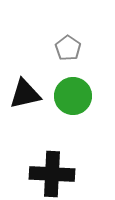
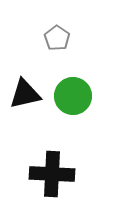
gray pentagon: moved 11 px left, 10 px up
